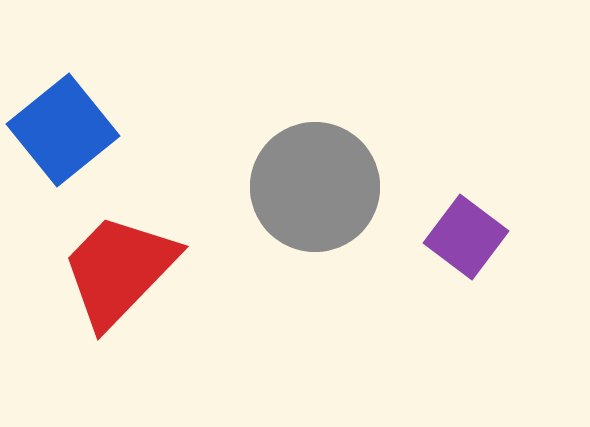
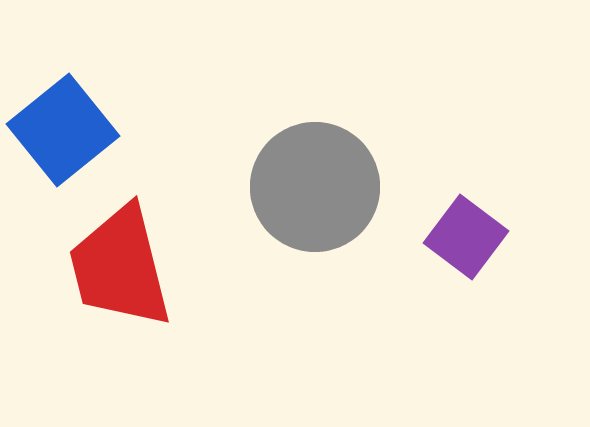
red trapezoid: moved 1 px right, 3 px up; rotated 58 degrees counterclockwise
